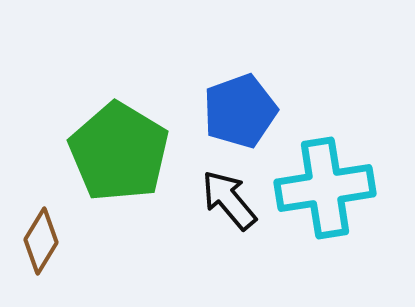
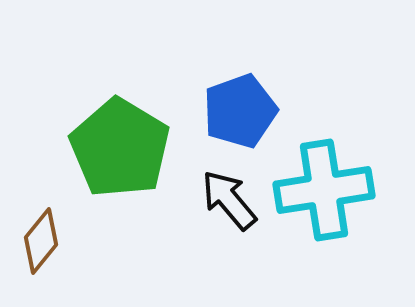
green pentagon: moved 1 px right, 4 px up
cyan cross: moved 1 px left, 2 px down
brown diamond: rotated 8 degrees clockwise
